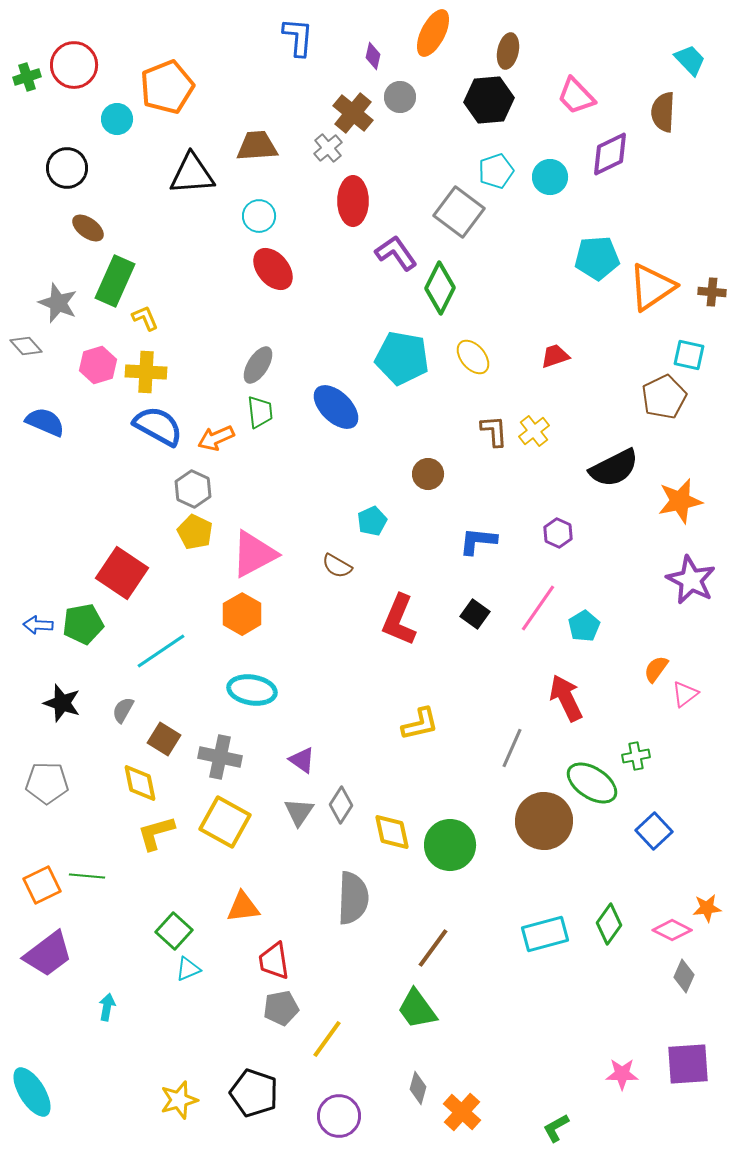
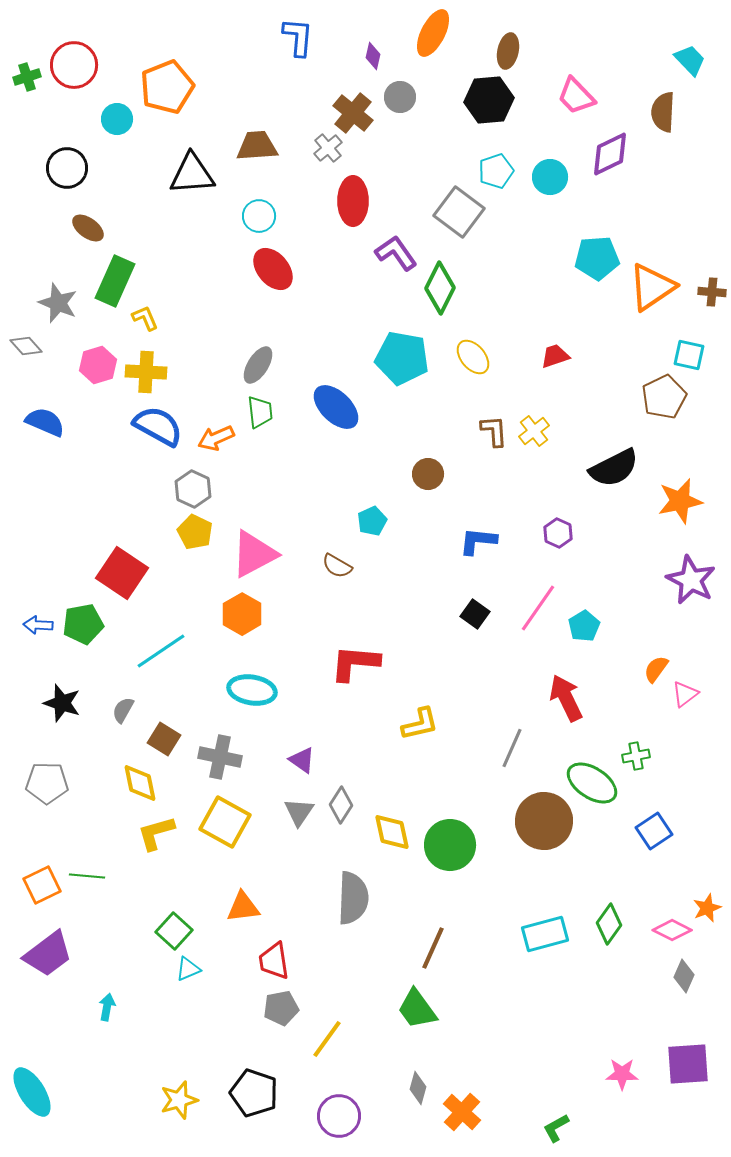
red L-shape at (399, 620): moved 44 px left, 43 px down; rotated 72 degrees clockwise
blue square at (654, 831): rotated 9 degrees clockwise
orange star at (707, 908): rotated 16 degrees counterclockwise
brown line at (433, 948): rotated 12 degrees counterclockwise
